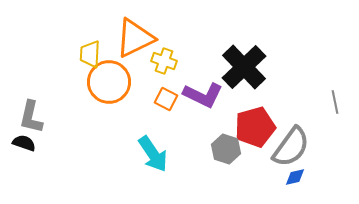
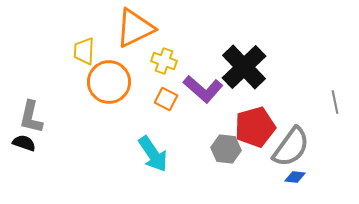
orange triangle: moved 10 px up
yellow trapezoid: moved 6 px left, 3 px up
purple L-shape: moved 6 px up; rotated 15 degrees clockwise
gray hexagon: rotated 12 degrees counterclockwise
blue diamond: rotated 20 degrees clockwise
